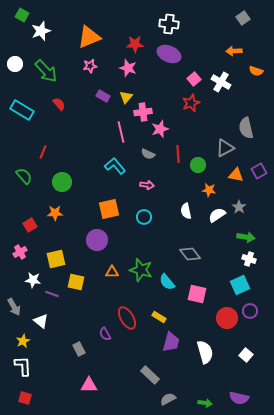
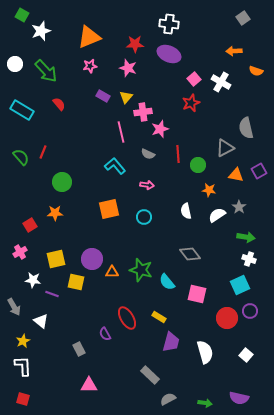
green semicircle at (24, 176): moved 3 px left, 19 px up
purple circle at (97, 240): moved 5 px left, 19 px down
red square at (25, 398): moved 2 px left, 1 px down
